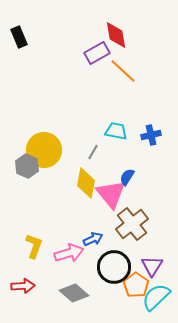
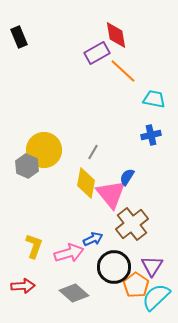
cyan trapezoid: moved 38 px right, 32 px up
